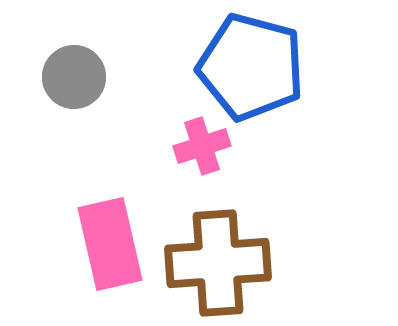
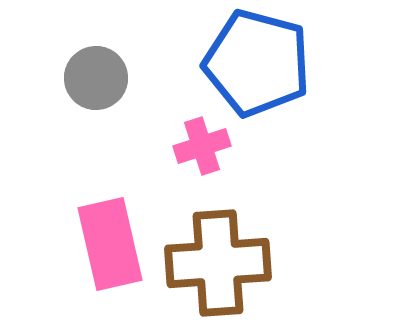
blue pentagon: moved 6 px right, 4 px up
gray circle: moved 22 px right, 1 px down
